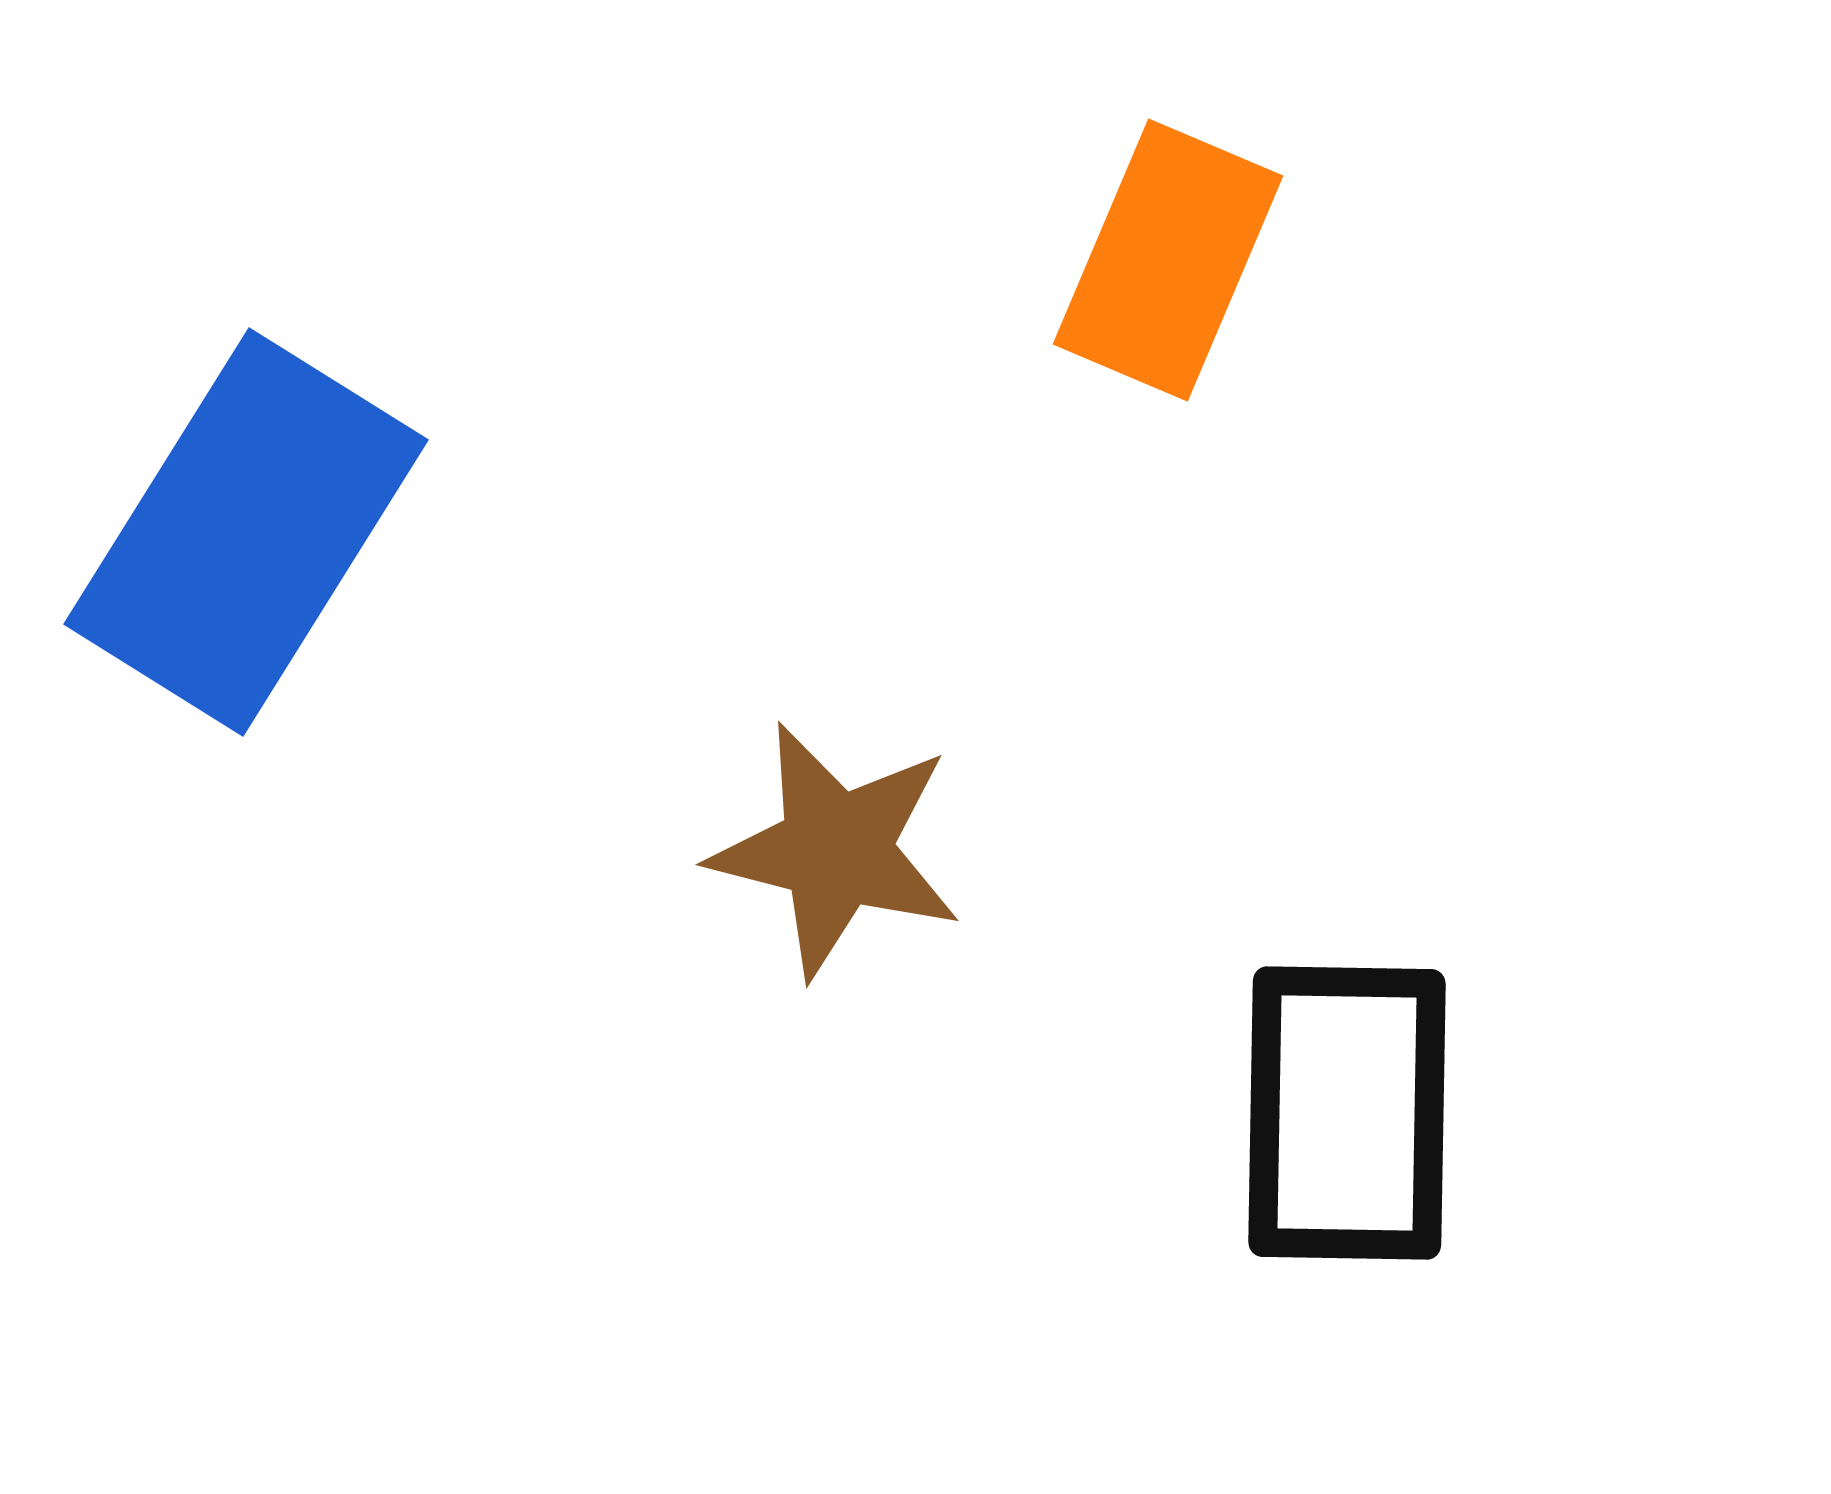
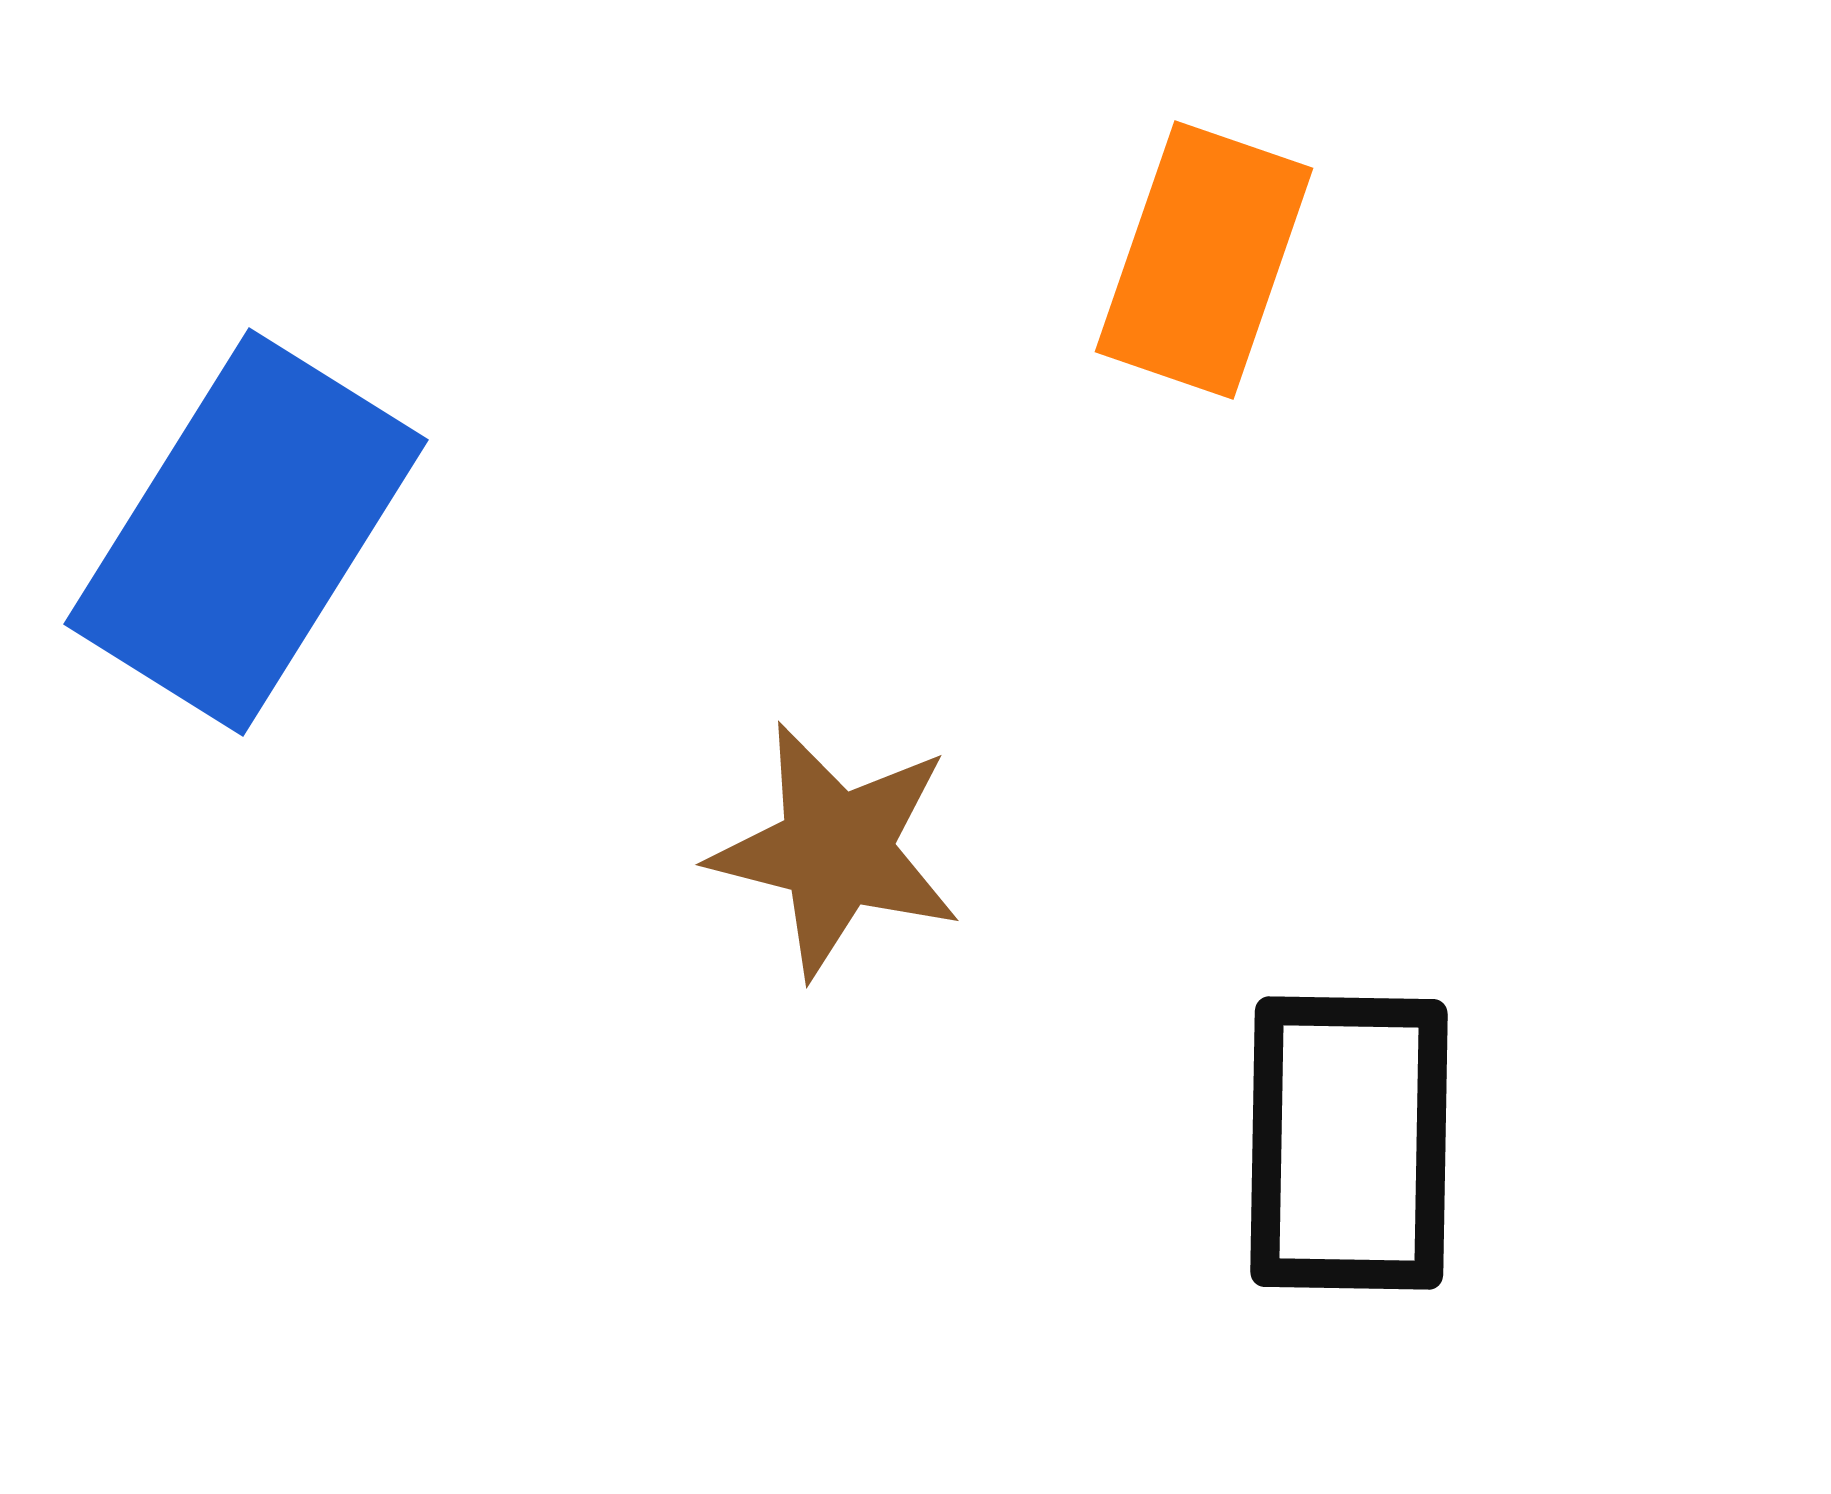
orange rectangle: moved 36 px right; rotated 4 degrees counterclockwise
black rectangle: moved 2 px right, 30 px down
